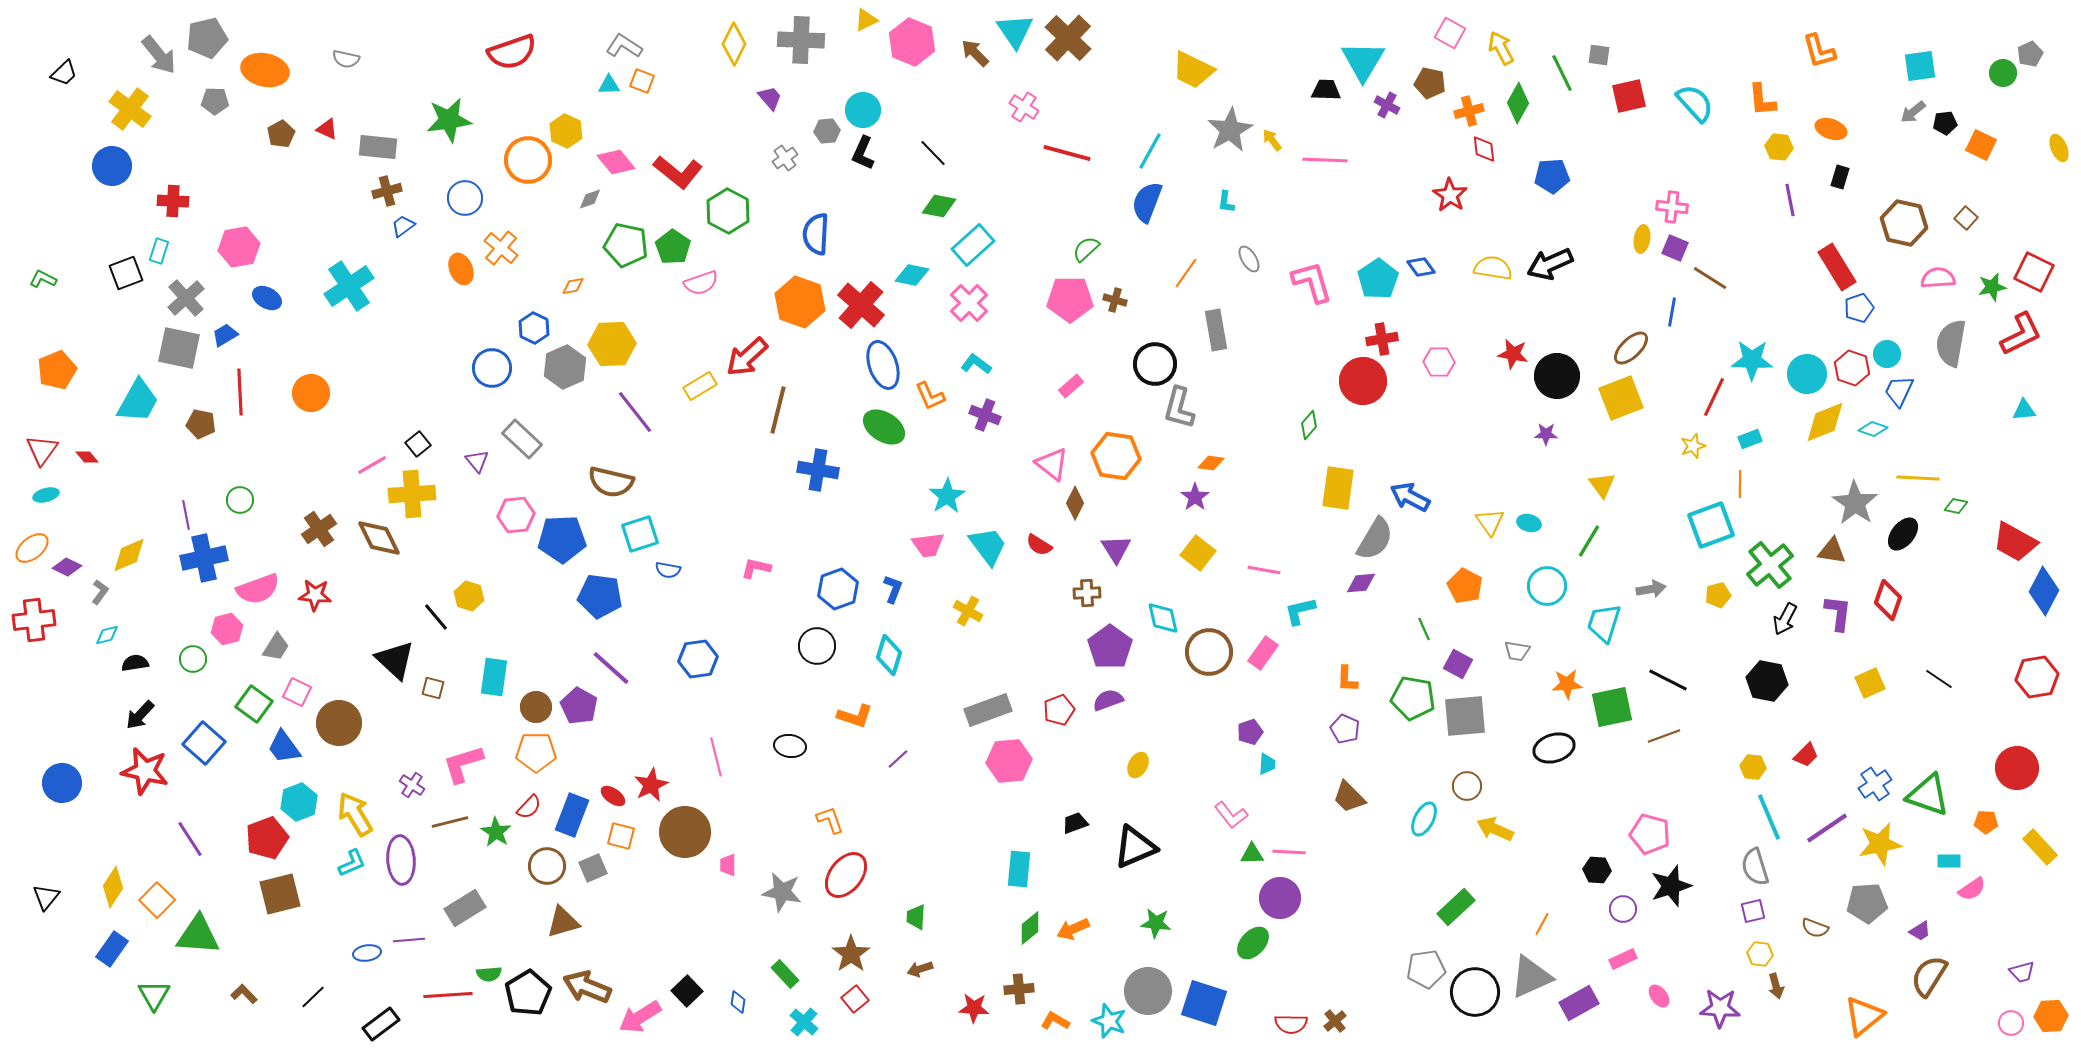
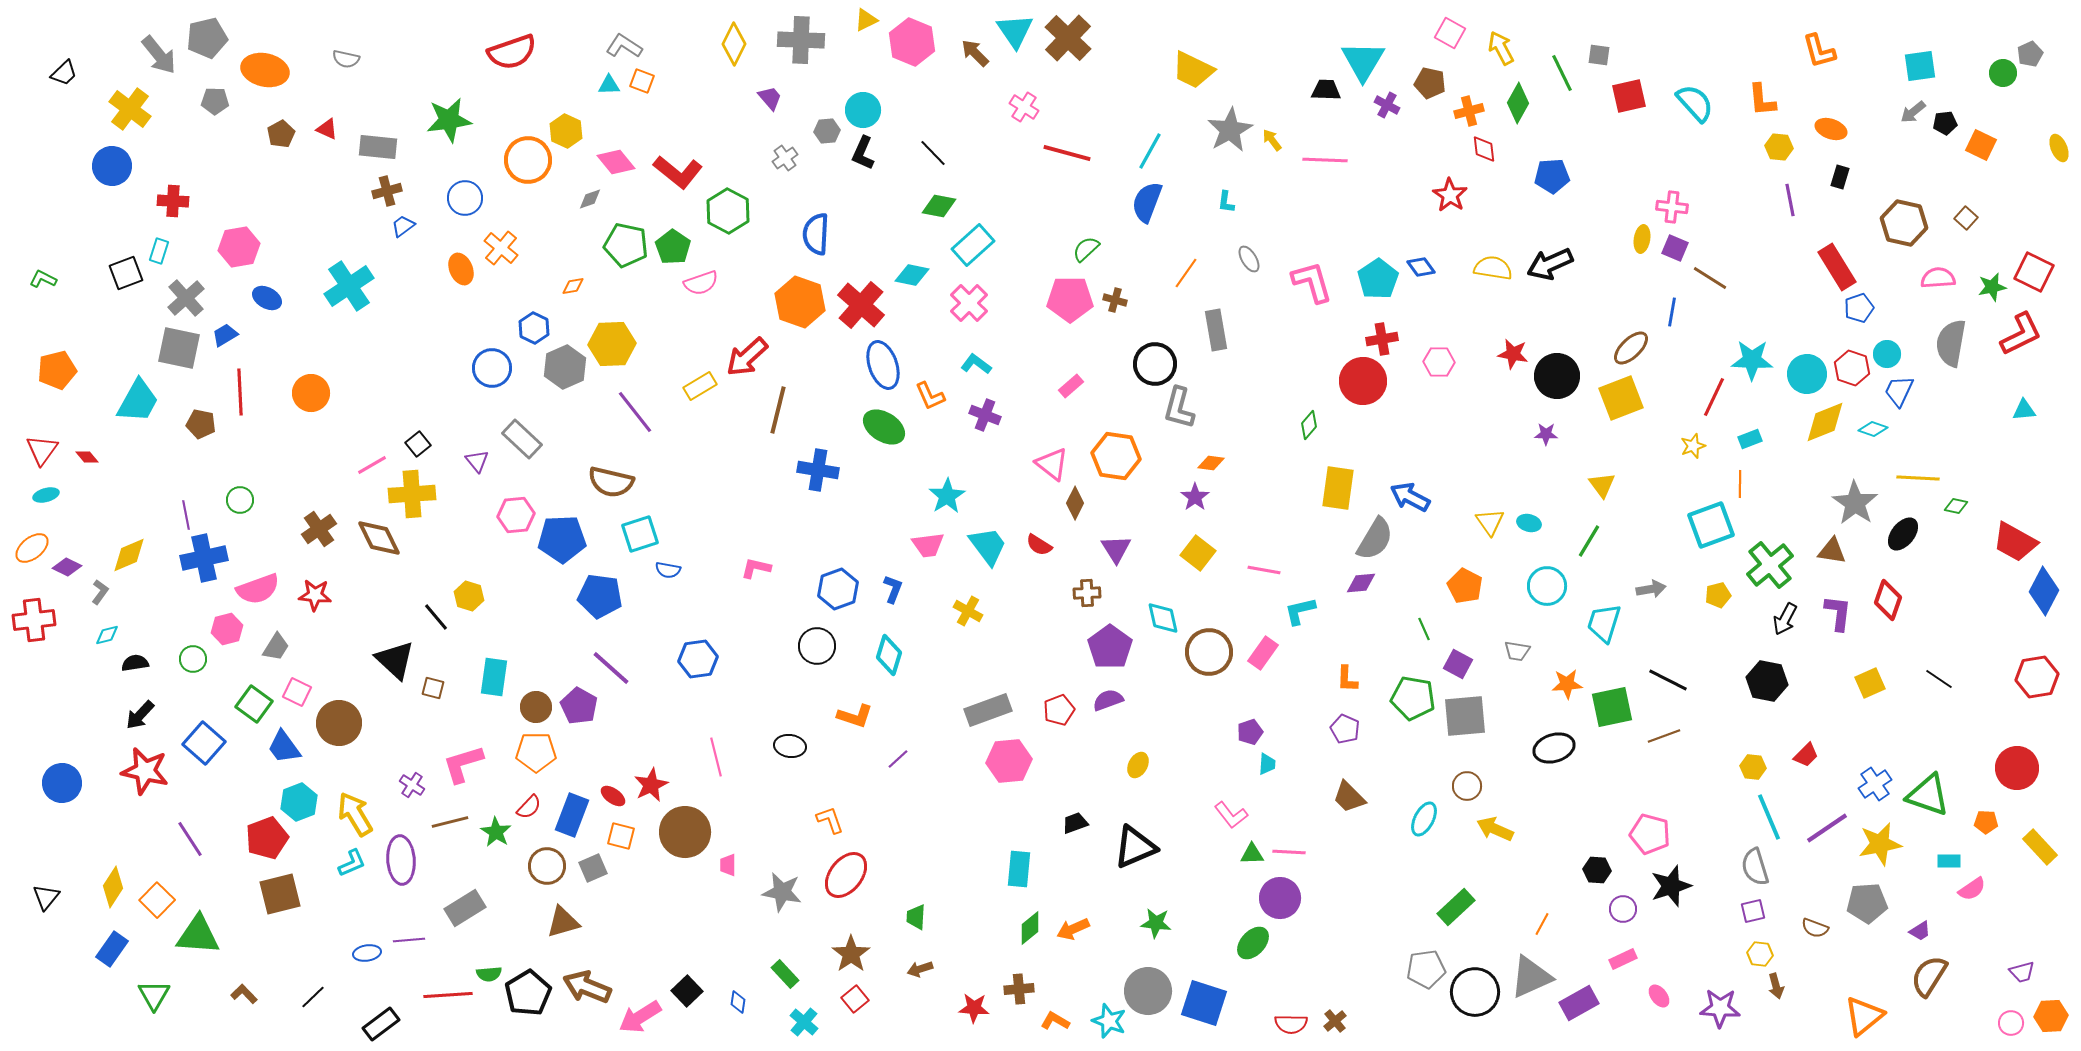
orange pentagon at (57, 370): rotated 9 degrees clockwise
